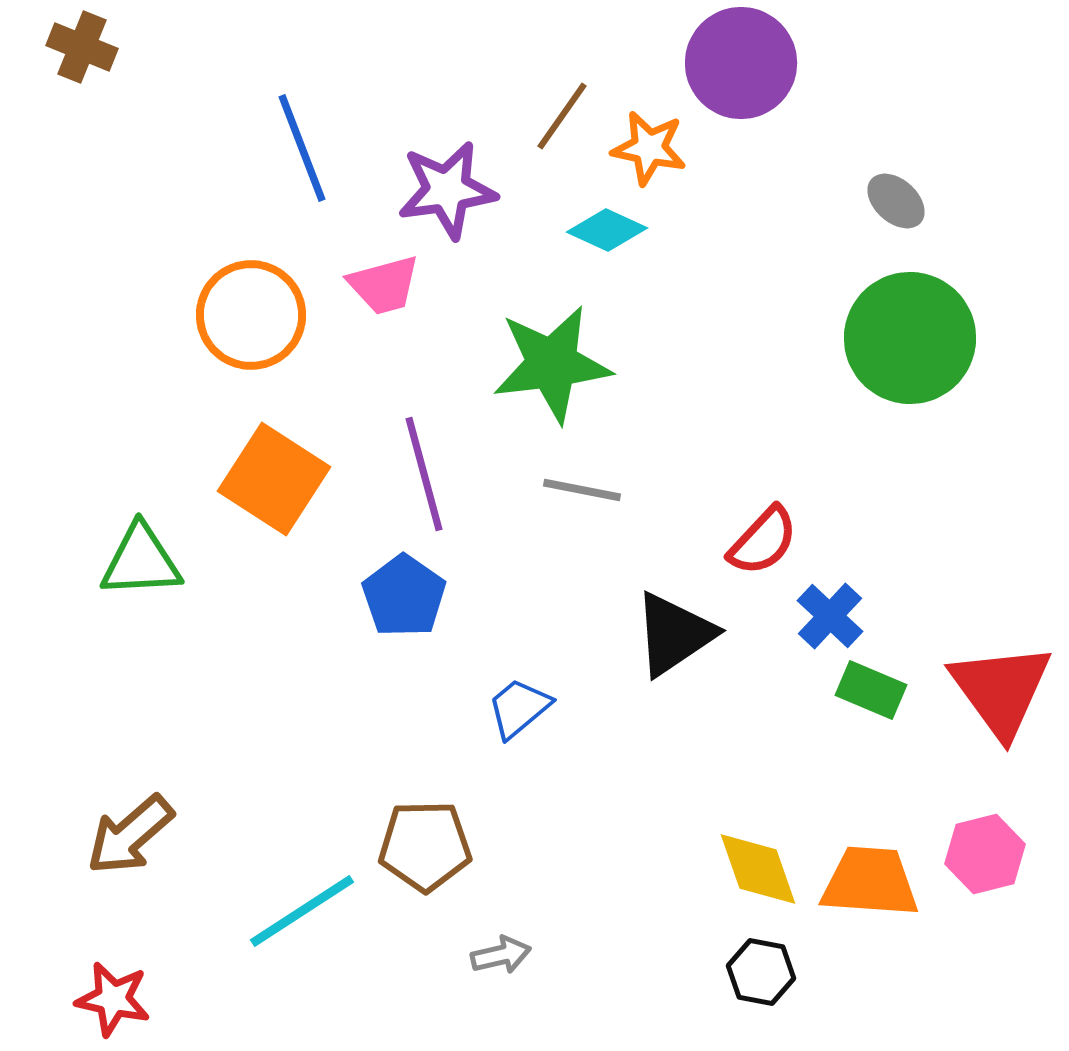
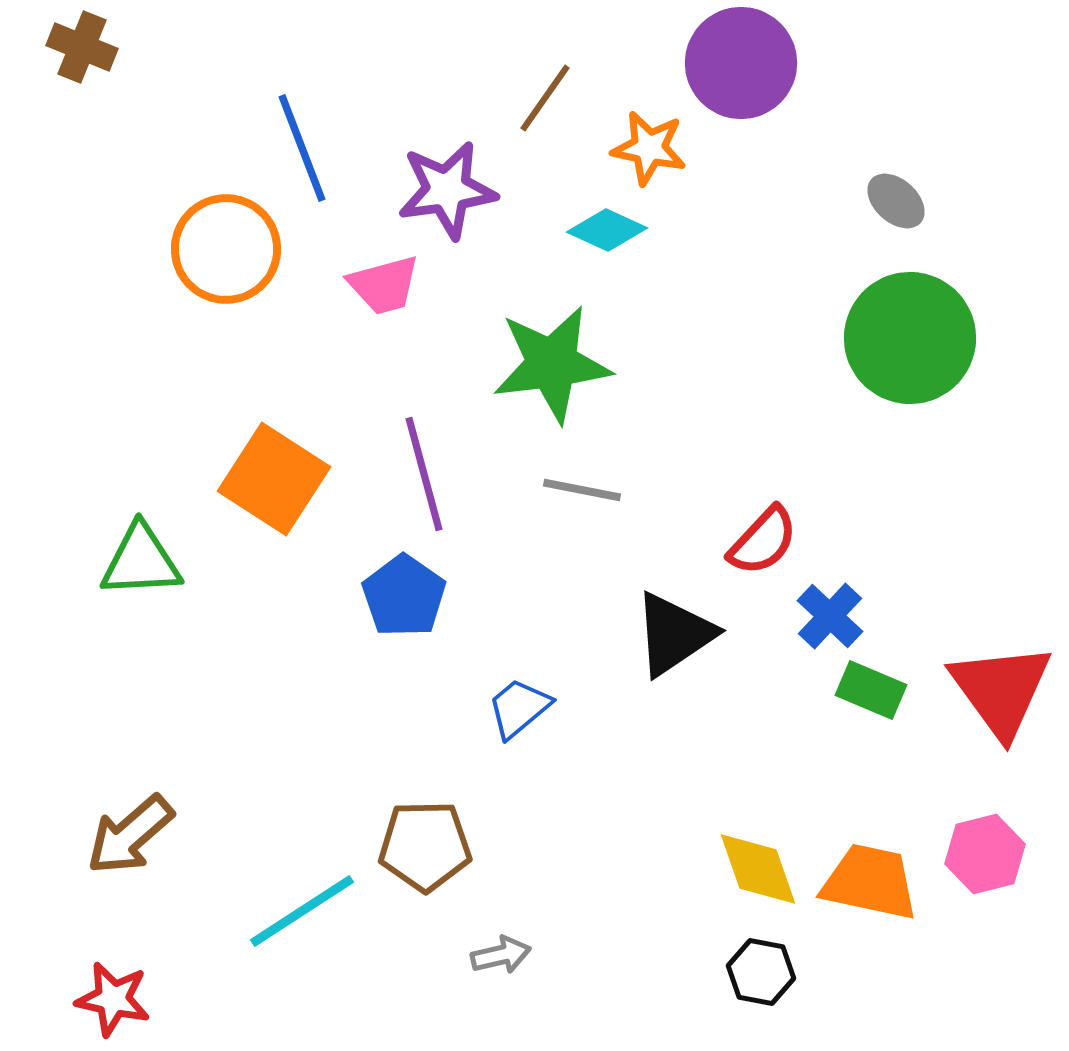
brown line: moved 17 px left, 18 px up
orange circle: moved 25 px left, 66 px up
orange trapezoid: rotated 8 degrees clockwise
